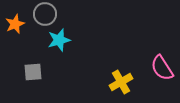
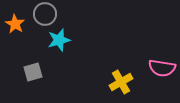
orange star: rotated 18 degrees counterclockwise
pink semicircle: rotated 48 degrees counterclockwise
gray square: rotated 12 degrees counterclockwise
